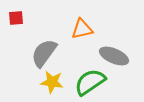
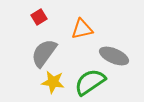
red square: moved 23 px right, 1 px up; rotated 28 degrees counterclockwise
yellow star: moved 1 px right
